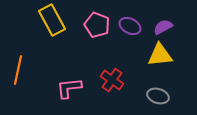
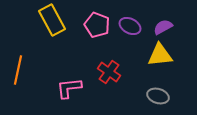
red cross: moved 3 px left, 8 px up
